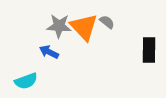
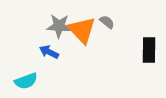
orange triangle: moved 2 px left, 3 px down
